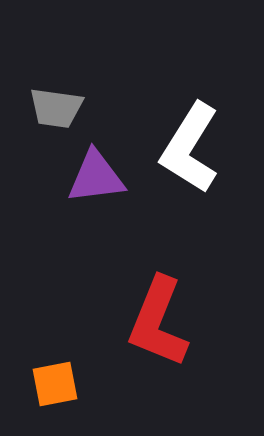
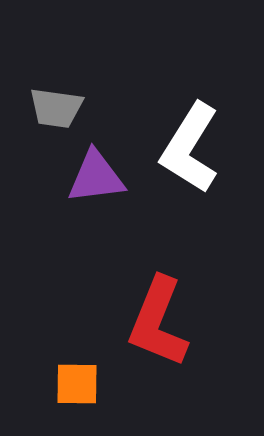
orange square: moved 22 px right; rotated 12 degrees clockwise
